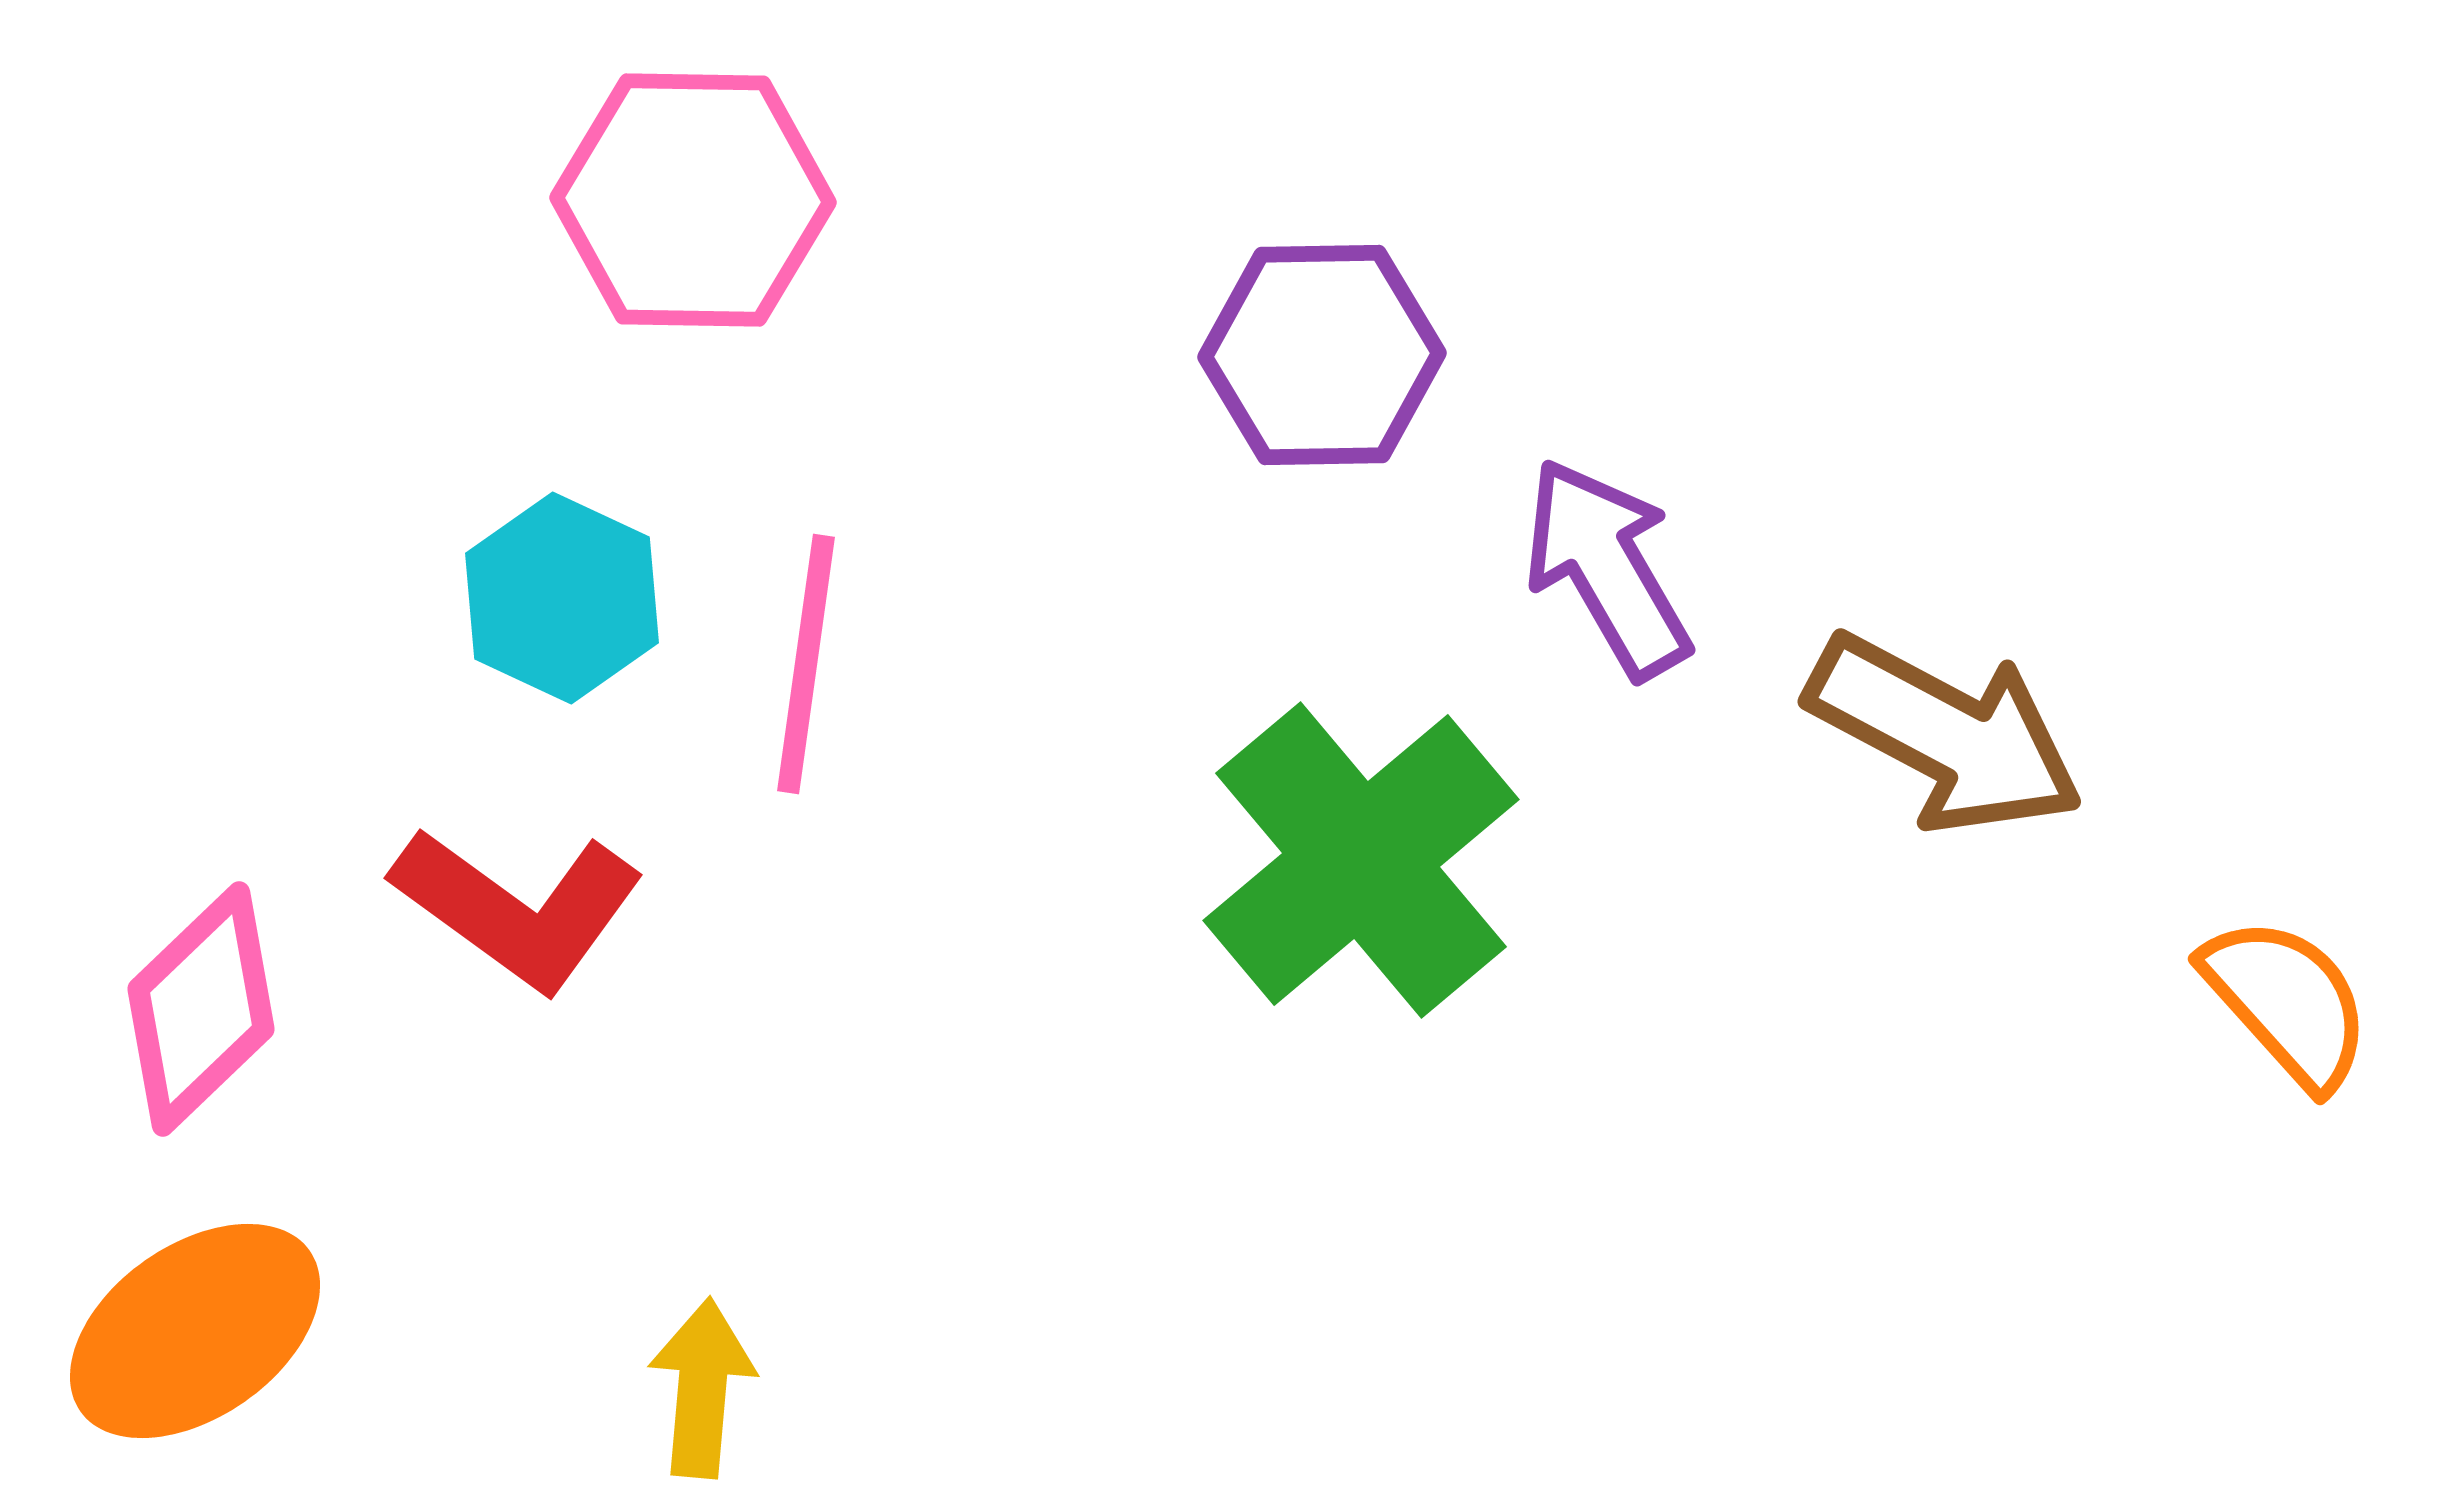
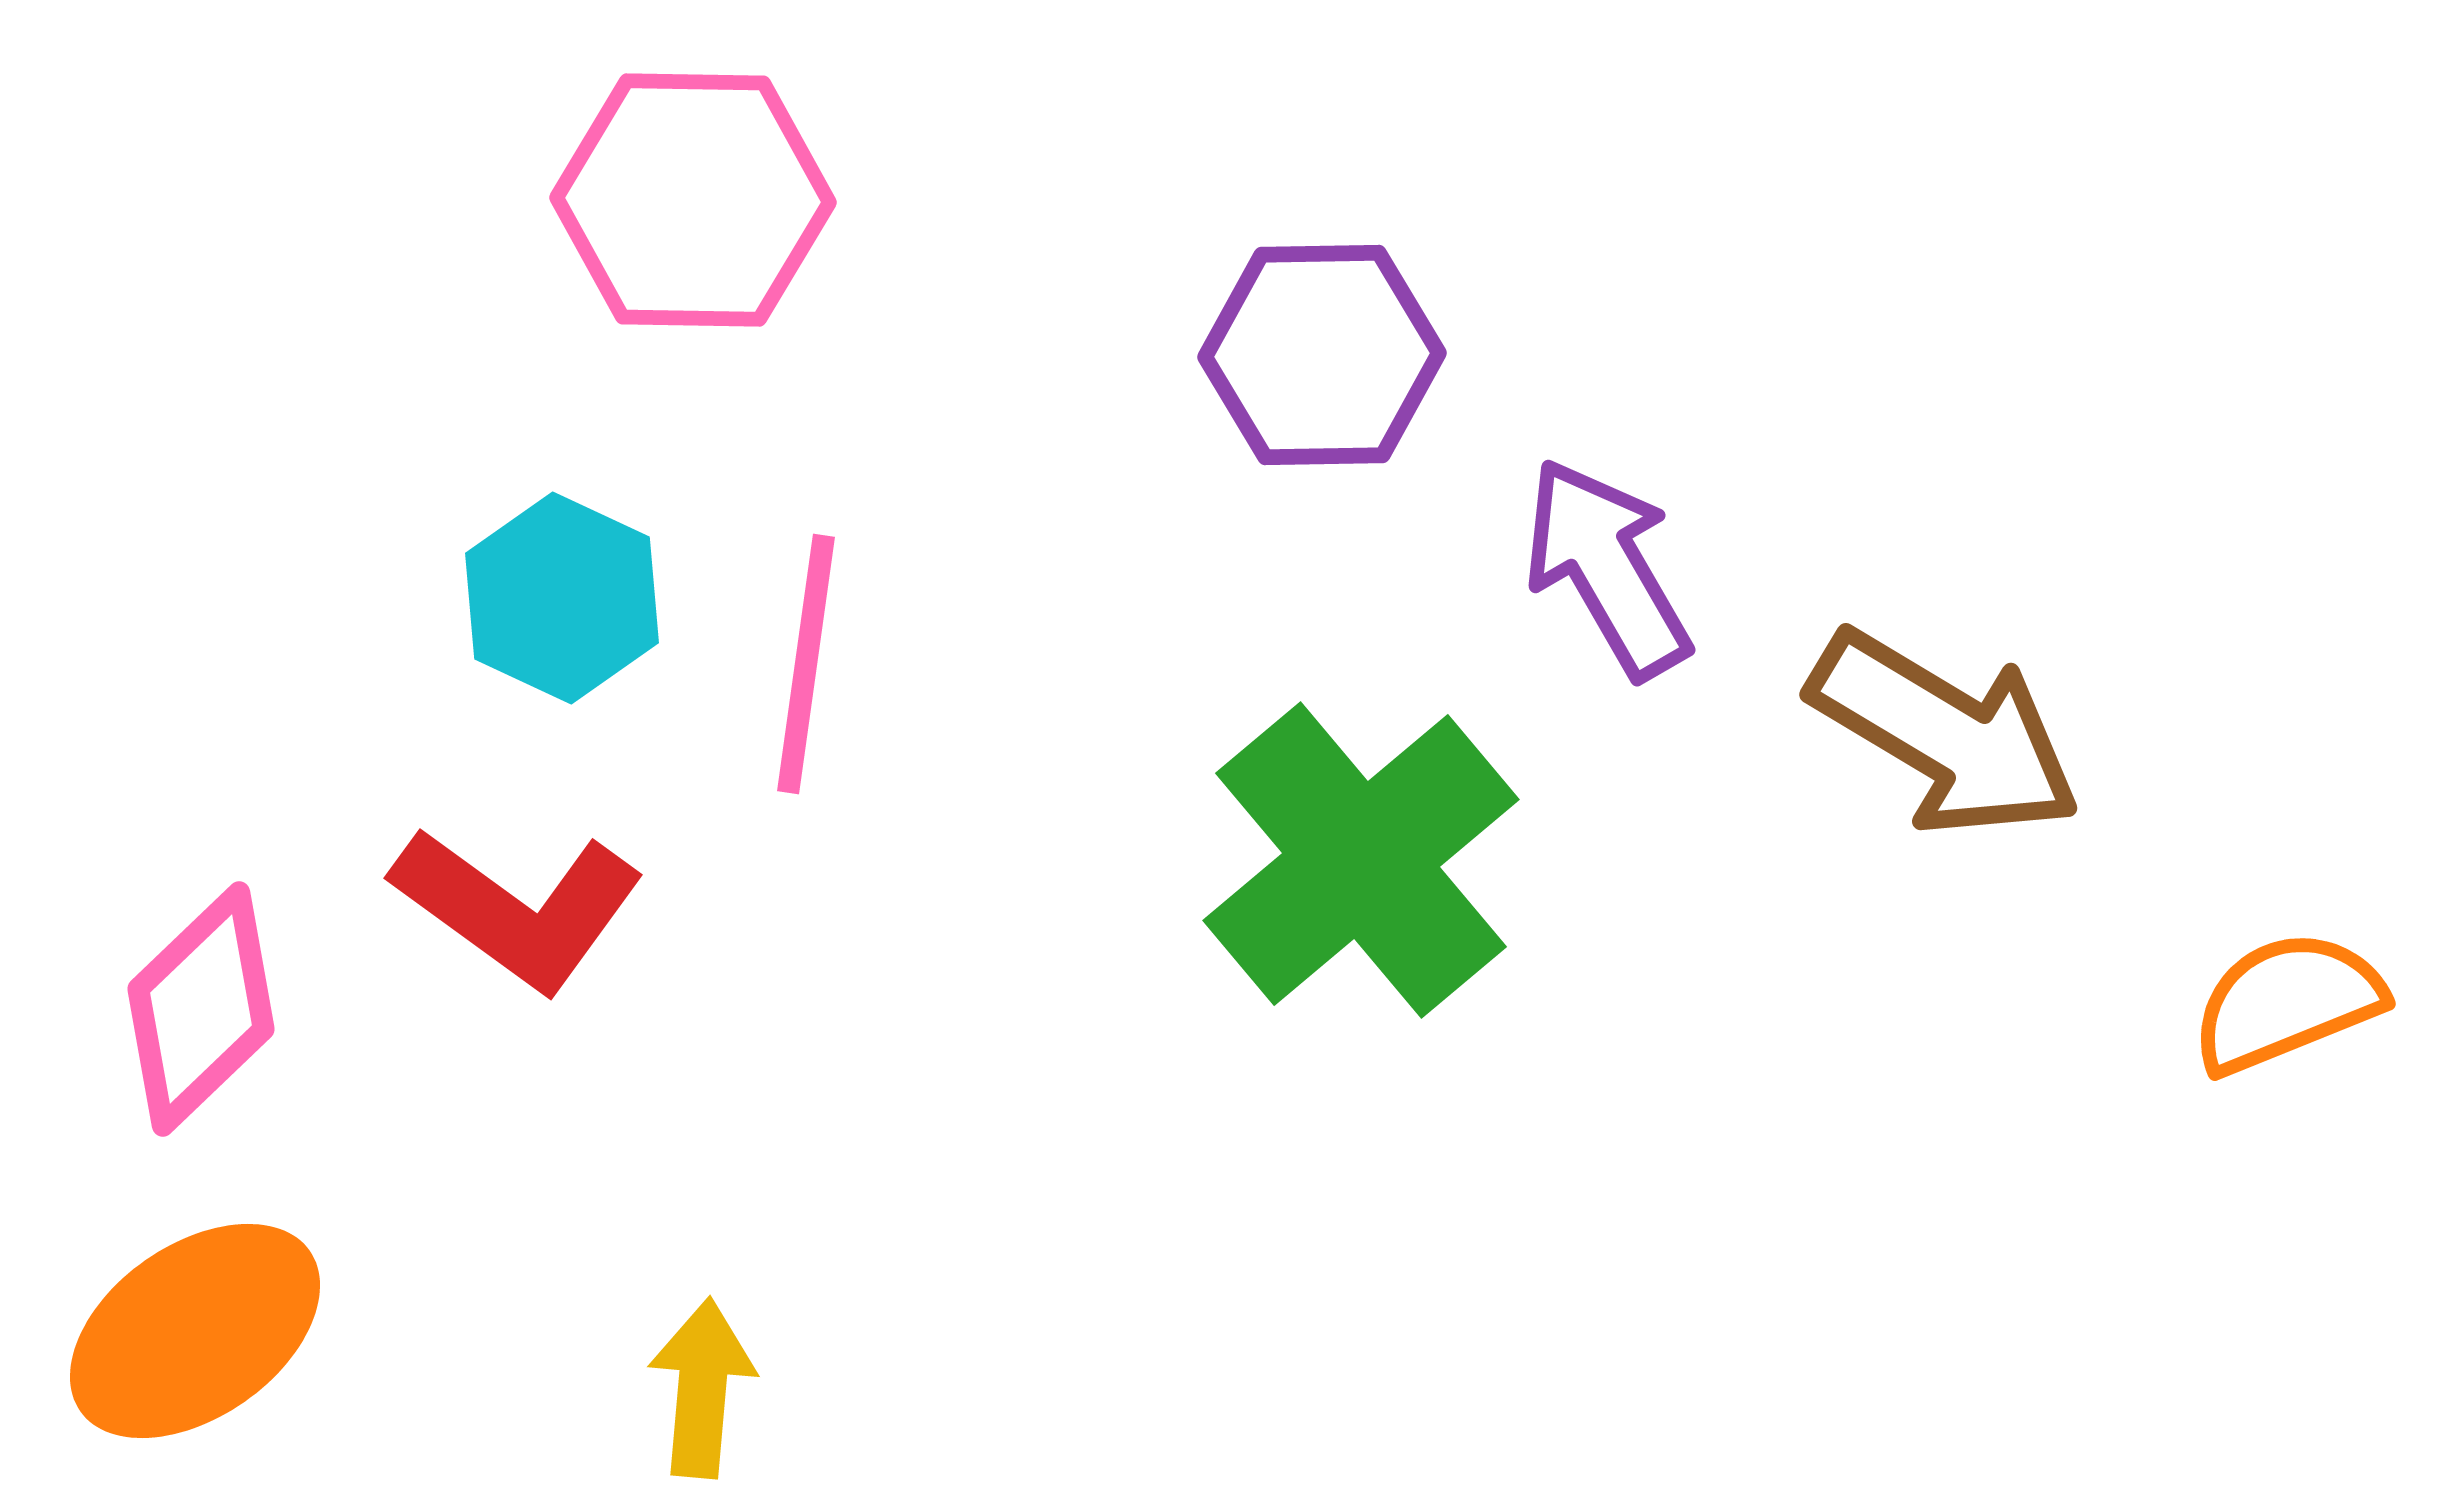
brown arrow: rotated 3 degrees clockwise
orange semicircle: rotated 70 degrees counterclockwise
